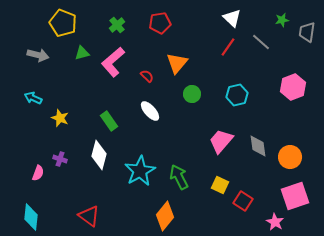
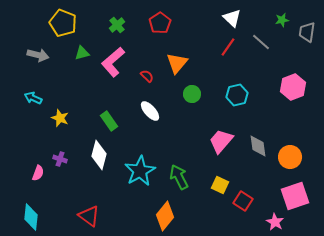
red pentagon: rotated 25 degrees counterclockwise
